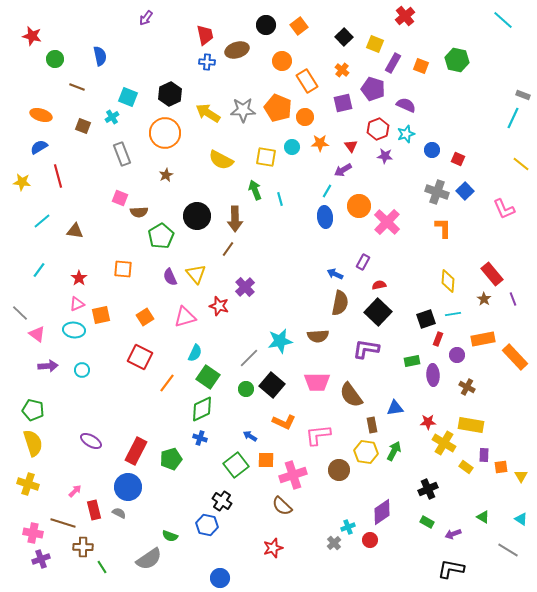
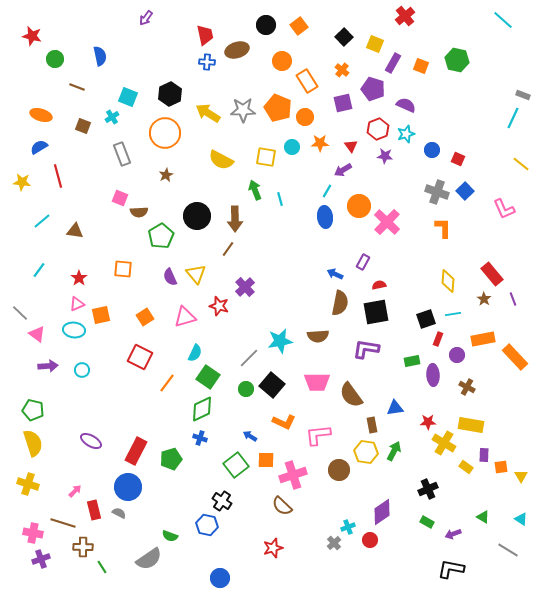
black square at (378, 312): moved 2 px left; rotated 36 degrees clockwise
